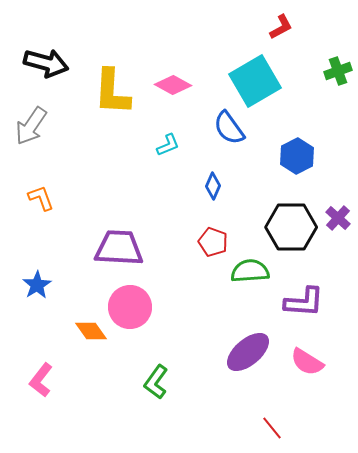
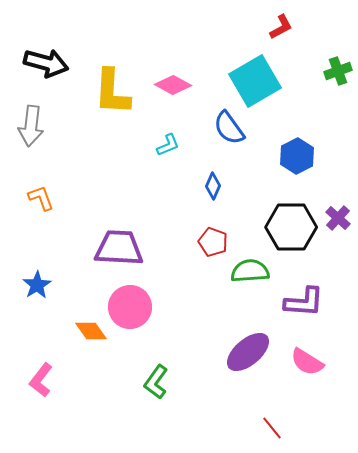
gray arrow: rotated 27 degrees counterclockwise
